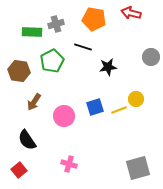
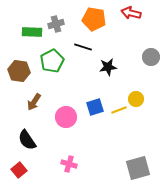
pink circle: moved 2 px right, 1 px down
